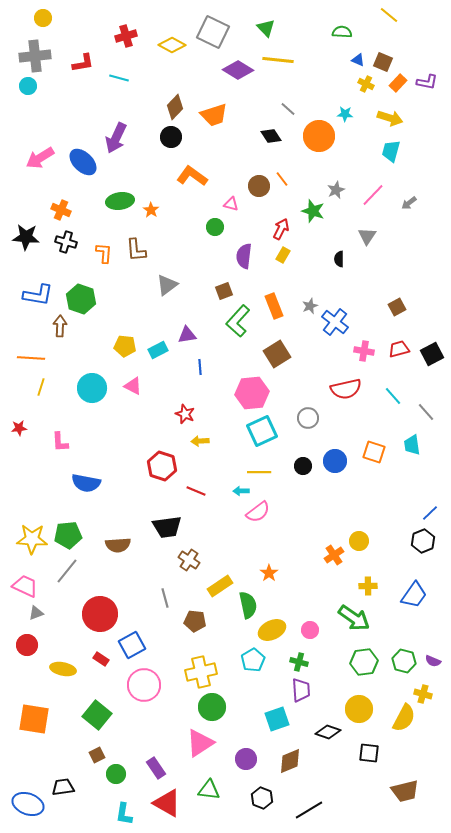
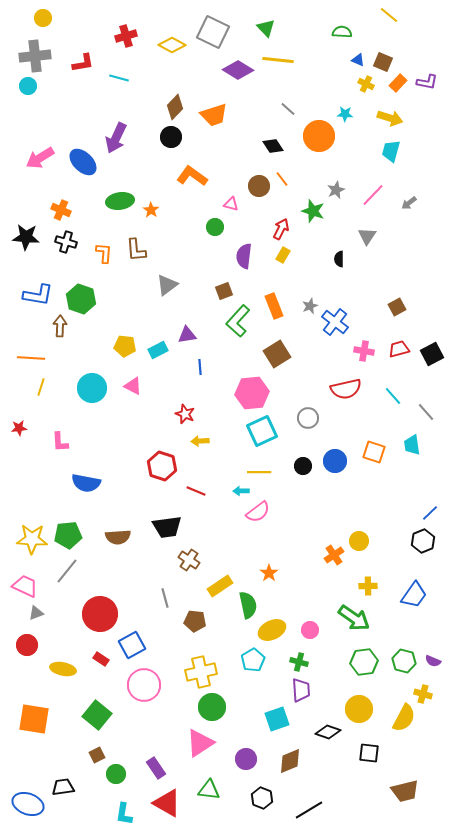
black diamond at (271, 136): moved 2 px right, 10 px down
brown semicircle at (118, 545): moved 8 px up
